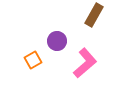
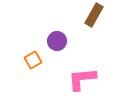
pink L-shape: moved 3 px left, 16 px down; rotated 144 degrees counterclockwise
